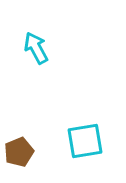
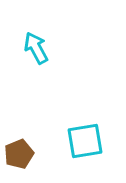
brown pentagon: moved 2 px down
